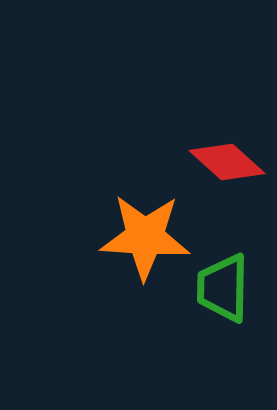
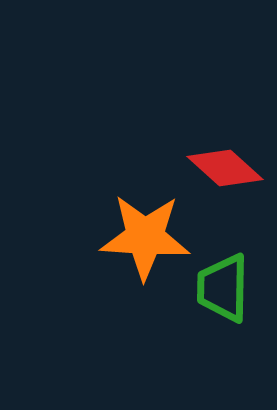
red diamond: moved 2 px left, 6 px down
